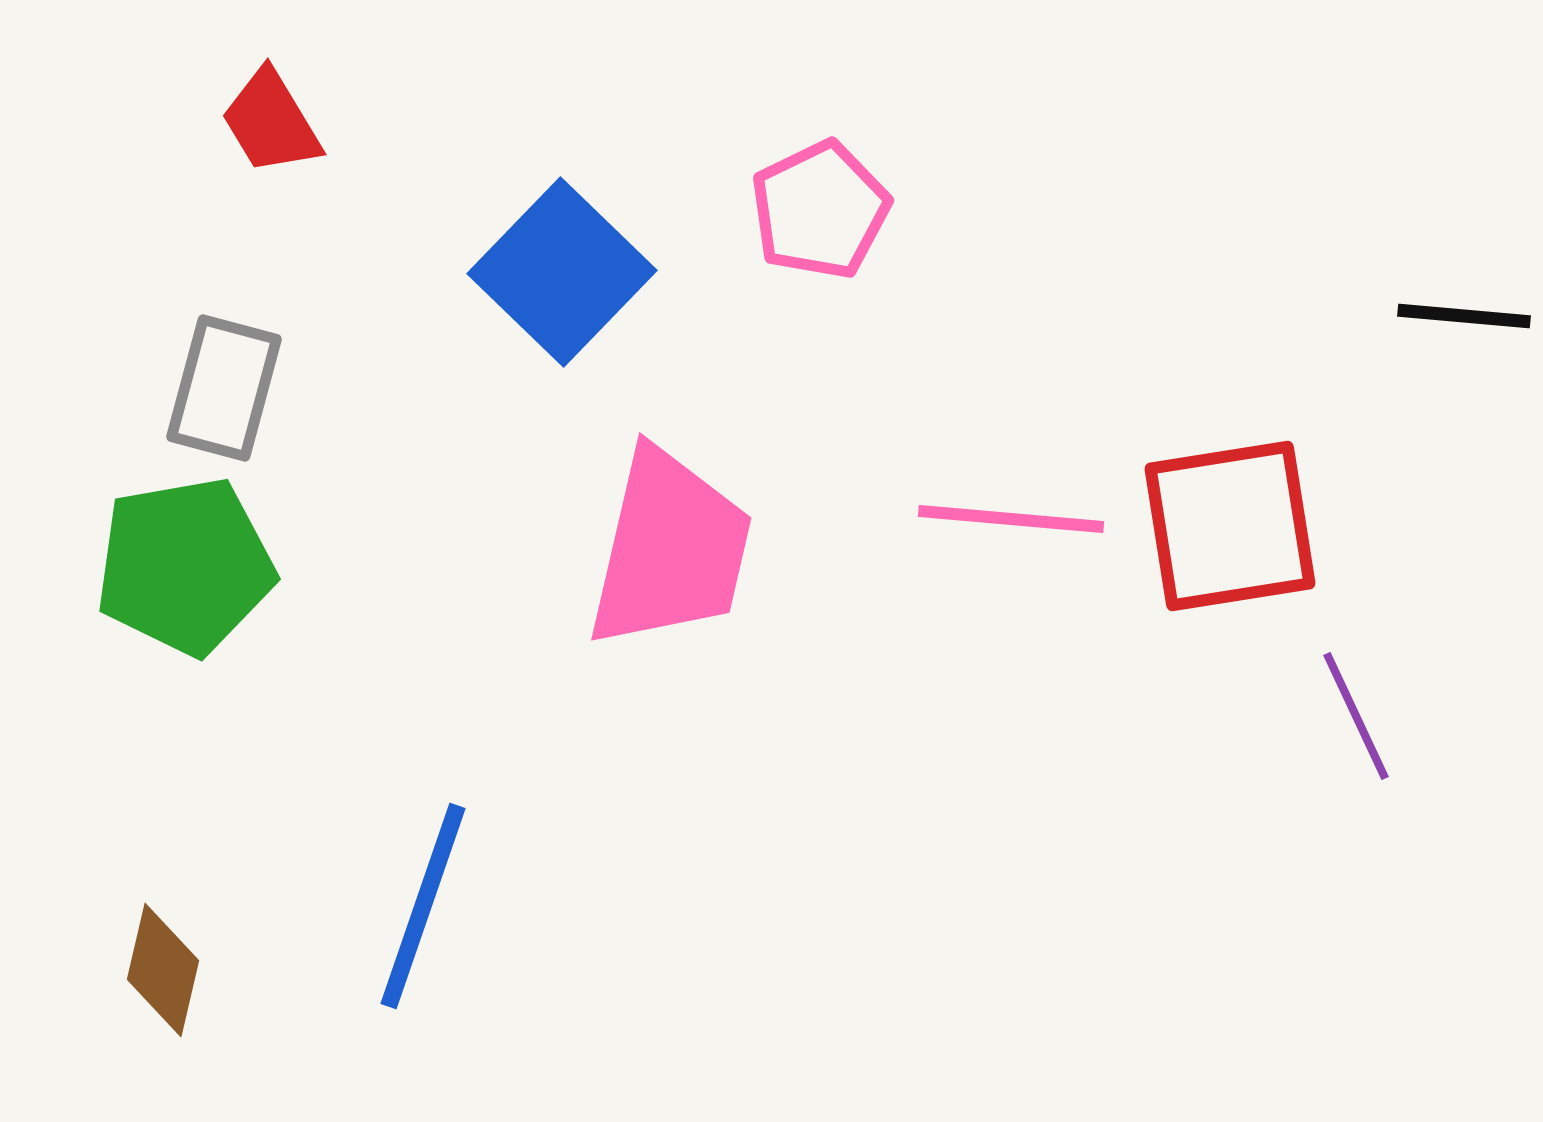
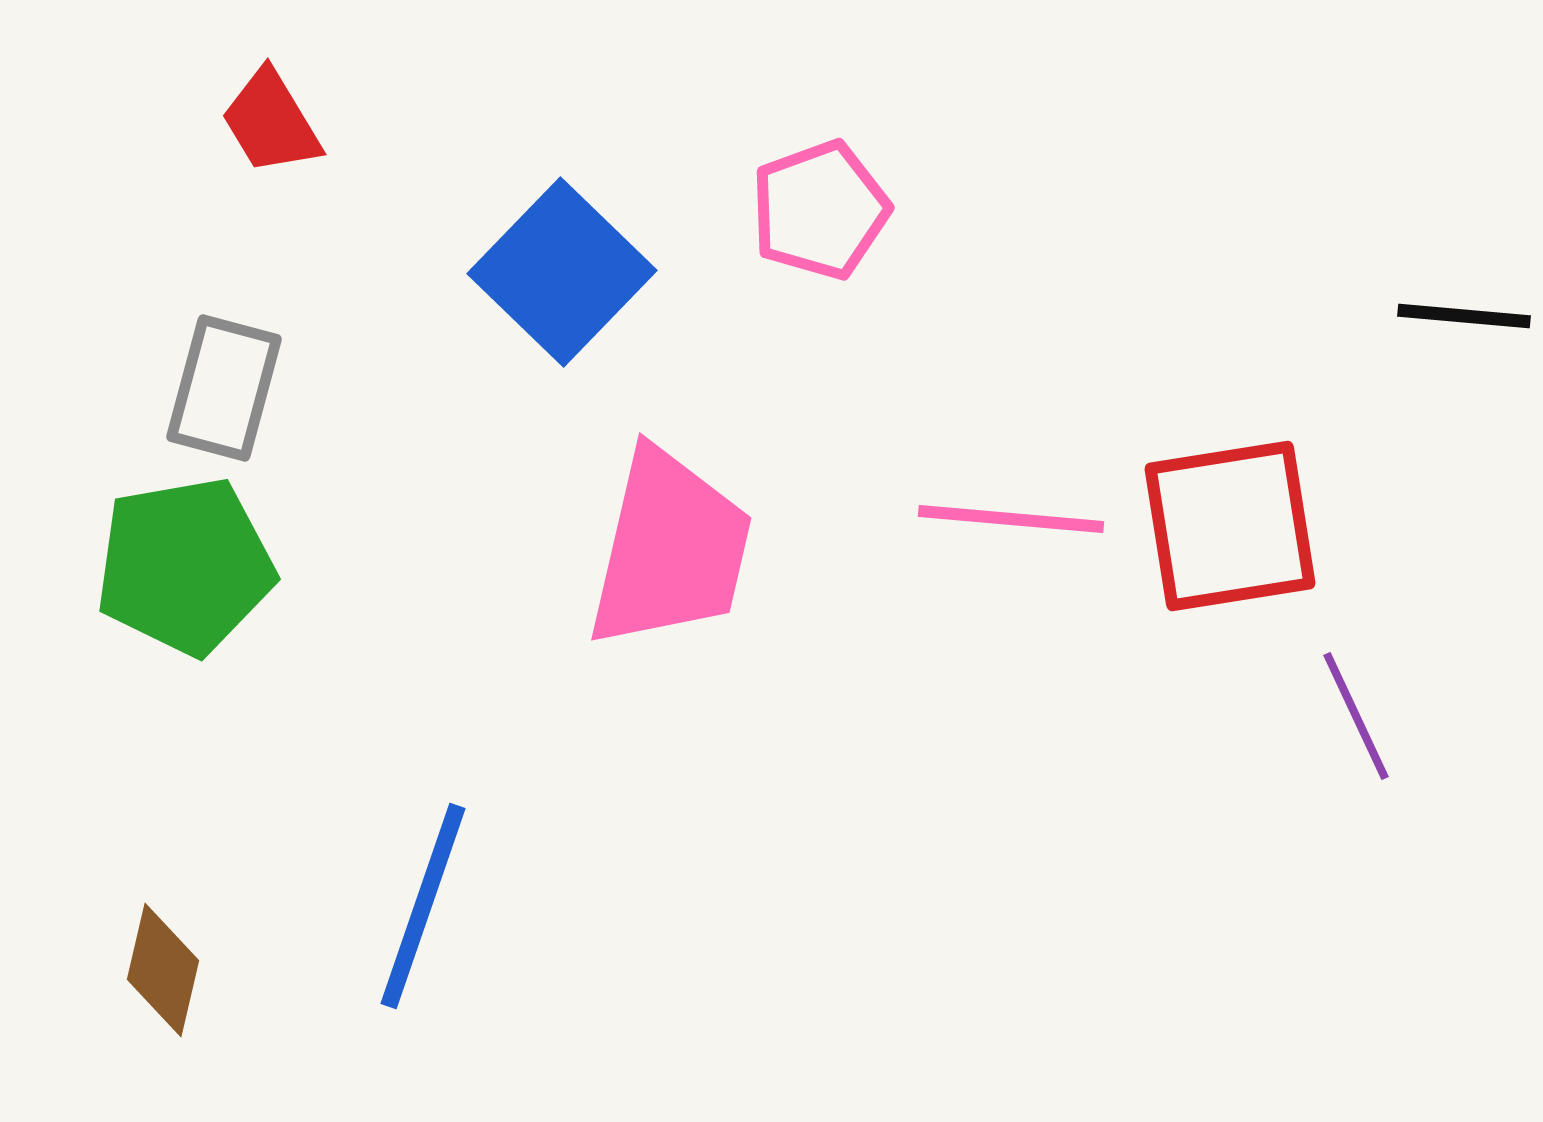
pink pentagon: rotated 6 degrees clockwise
